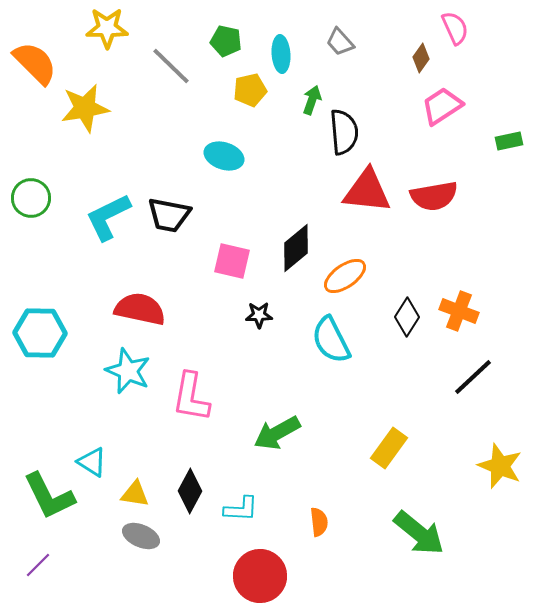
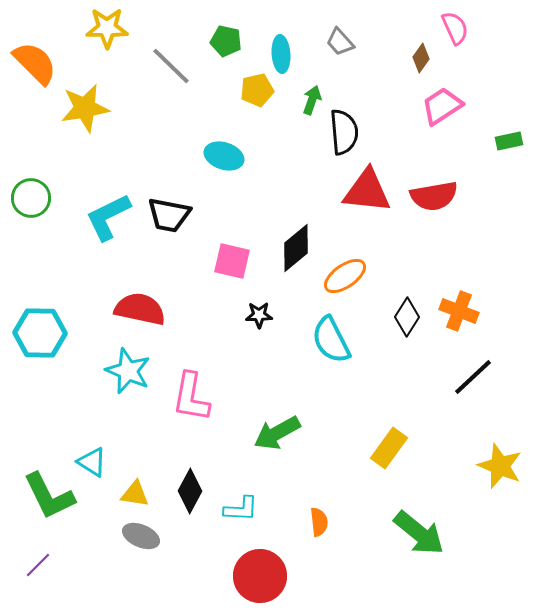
yellow pentagon at (250, 90): moved 7 px right
